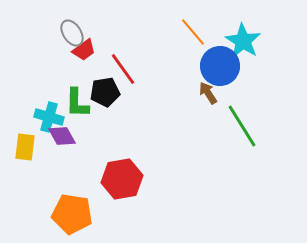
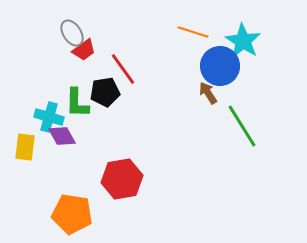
orange line: rotated 32 degrees counterclockwise
